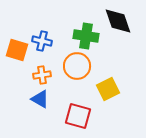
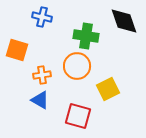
black diamond: moved 6 px right
blue cross: moved 24 px up
blue triangle: moved 1 px down
